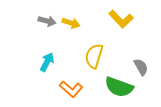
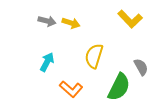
yellow L-shape: moved 9 px right
green semicircle: rotated 84 degrees counterclockwise
